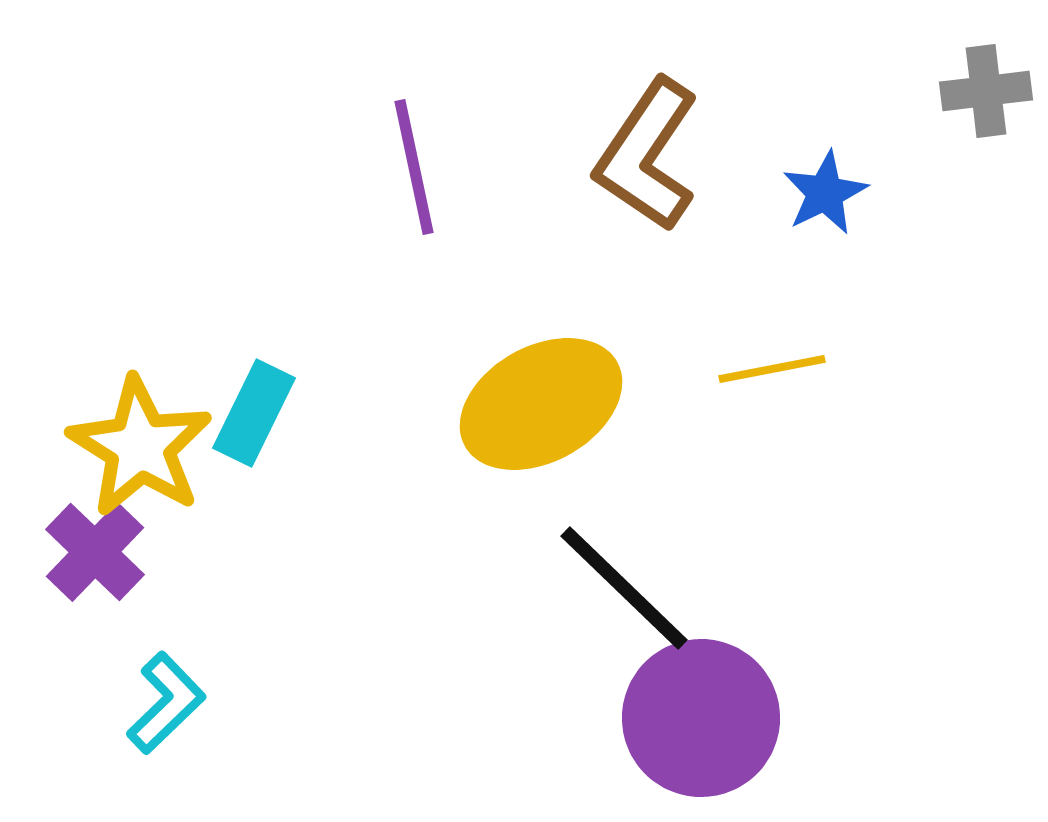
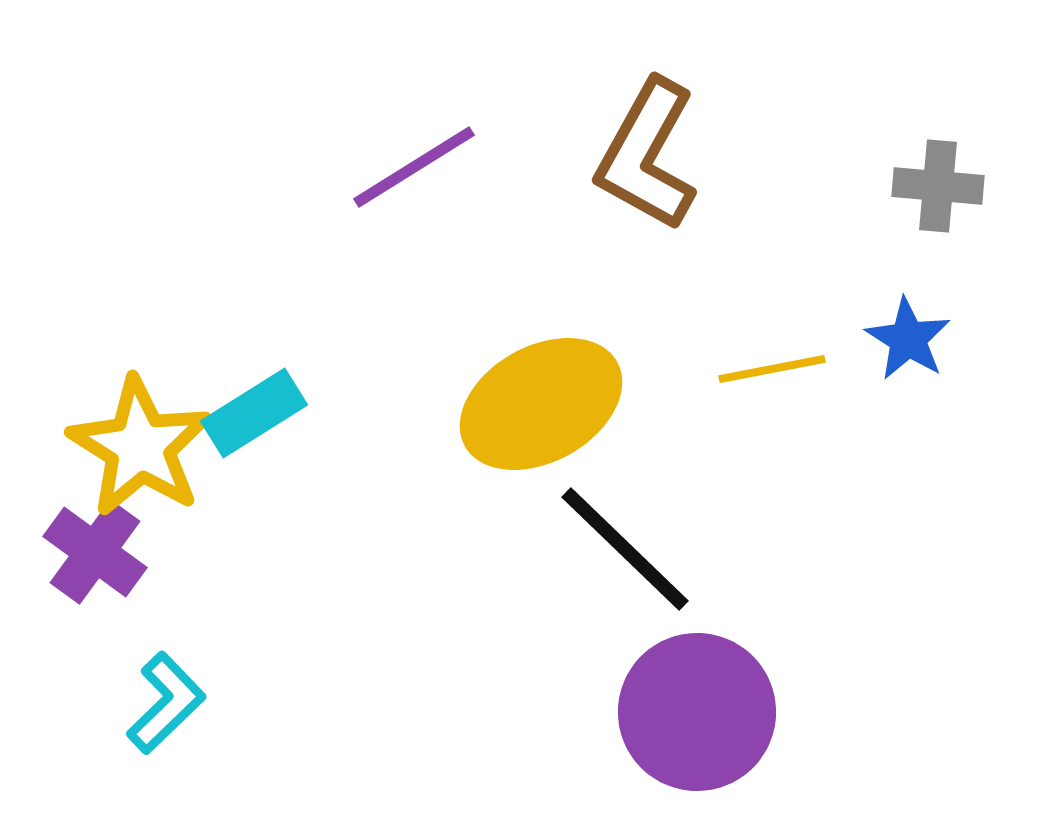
gray cross: moved 48 px left, 95 px down; rotated 12 degrees clockwise
brown L-shape: rotated 5 degrees counterclockwise
purple line: rotated 70 degrees clockwise
blue star: moved 83 px right, 146 px down; rotated 14 degrees counterclockwise
cyan rectangle: rotated 32 degrees clockwise
purple cross: rotated 8 degrees counterclockwise
black line: moved 1 px right, 39 px up
purple circle: moved 4 px left, 6 px up
